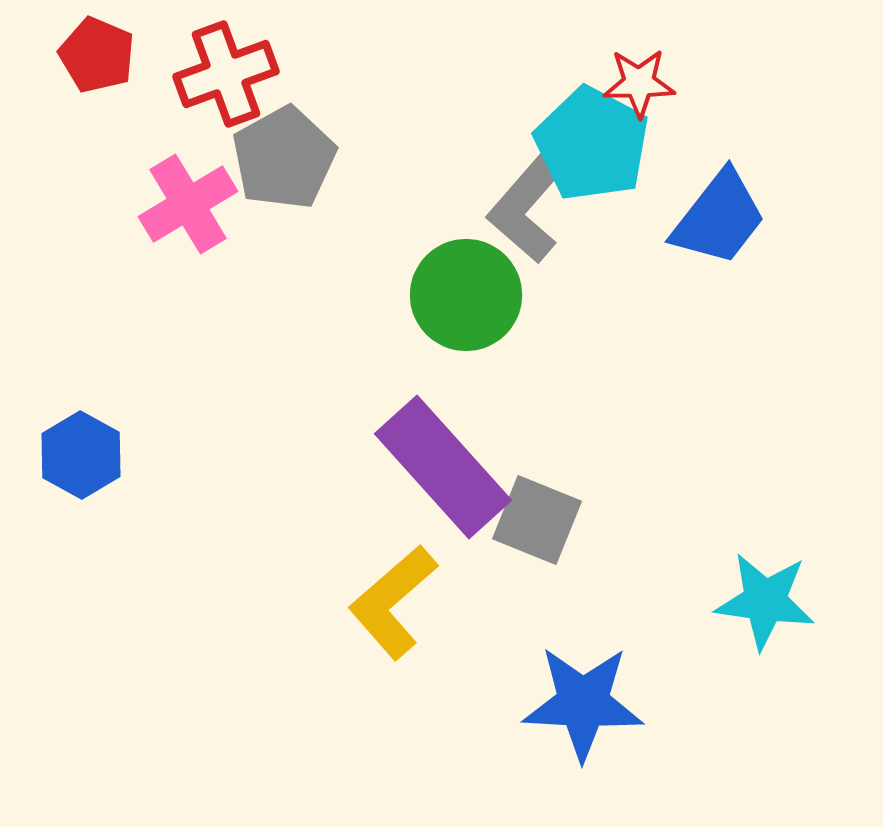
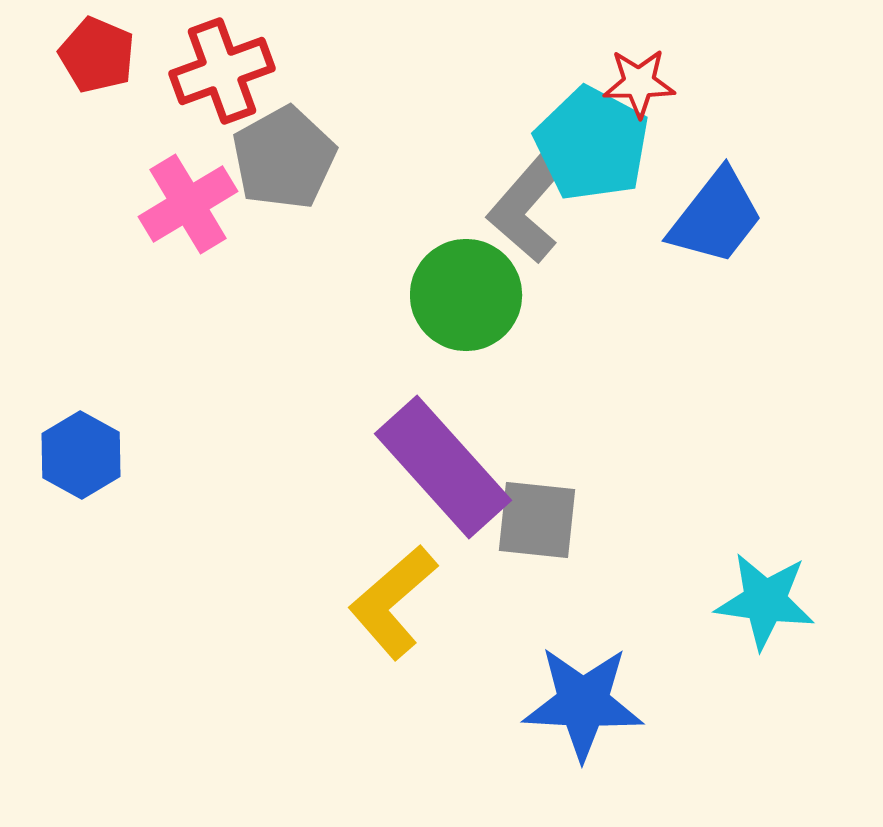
red cross: moved 4 px left, 3 px up
blue trapezoid: moved 3 px left, 1 px up
gray square: rotated 16 degrees counterclockwise
